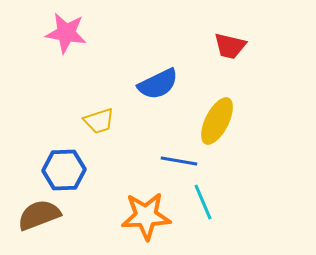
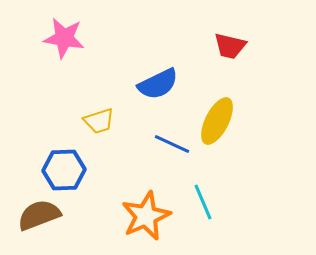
pink star: moved 2 px left, 5 px down
blue line: moved 7 px left, 17 px up; rotated 15 degrees clockwise
orange star: rotated 21 degrees counterclockwise
